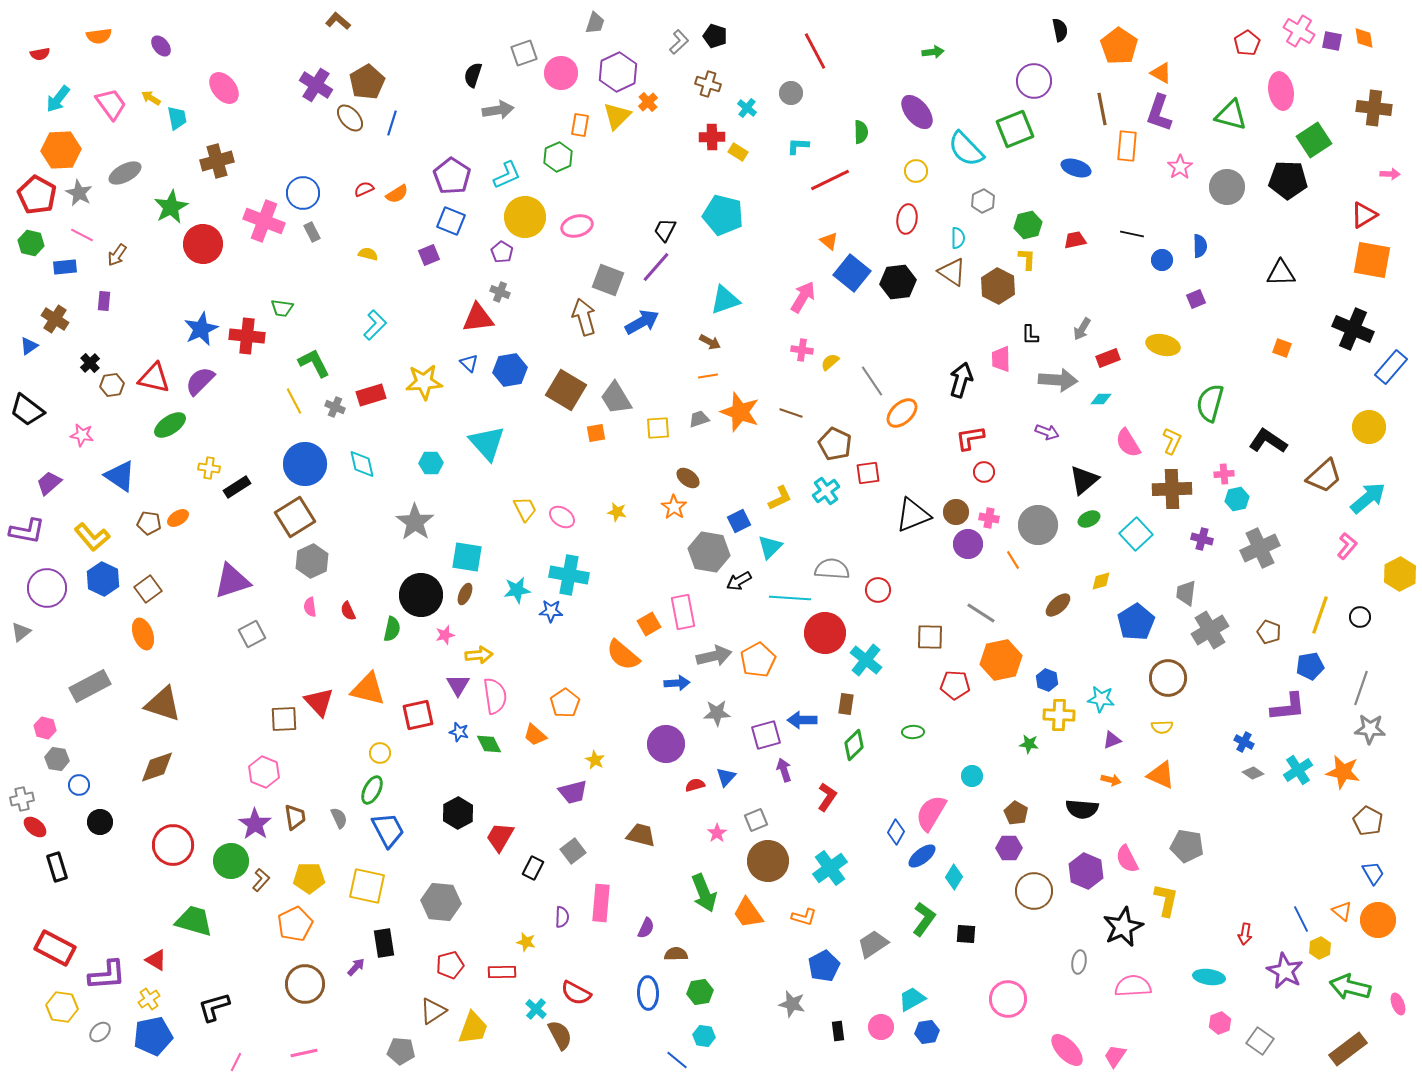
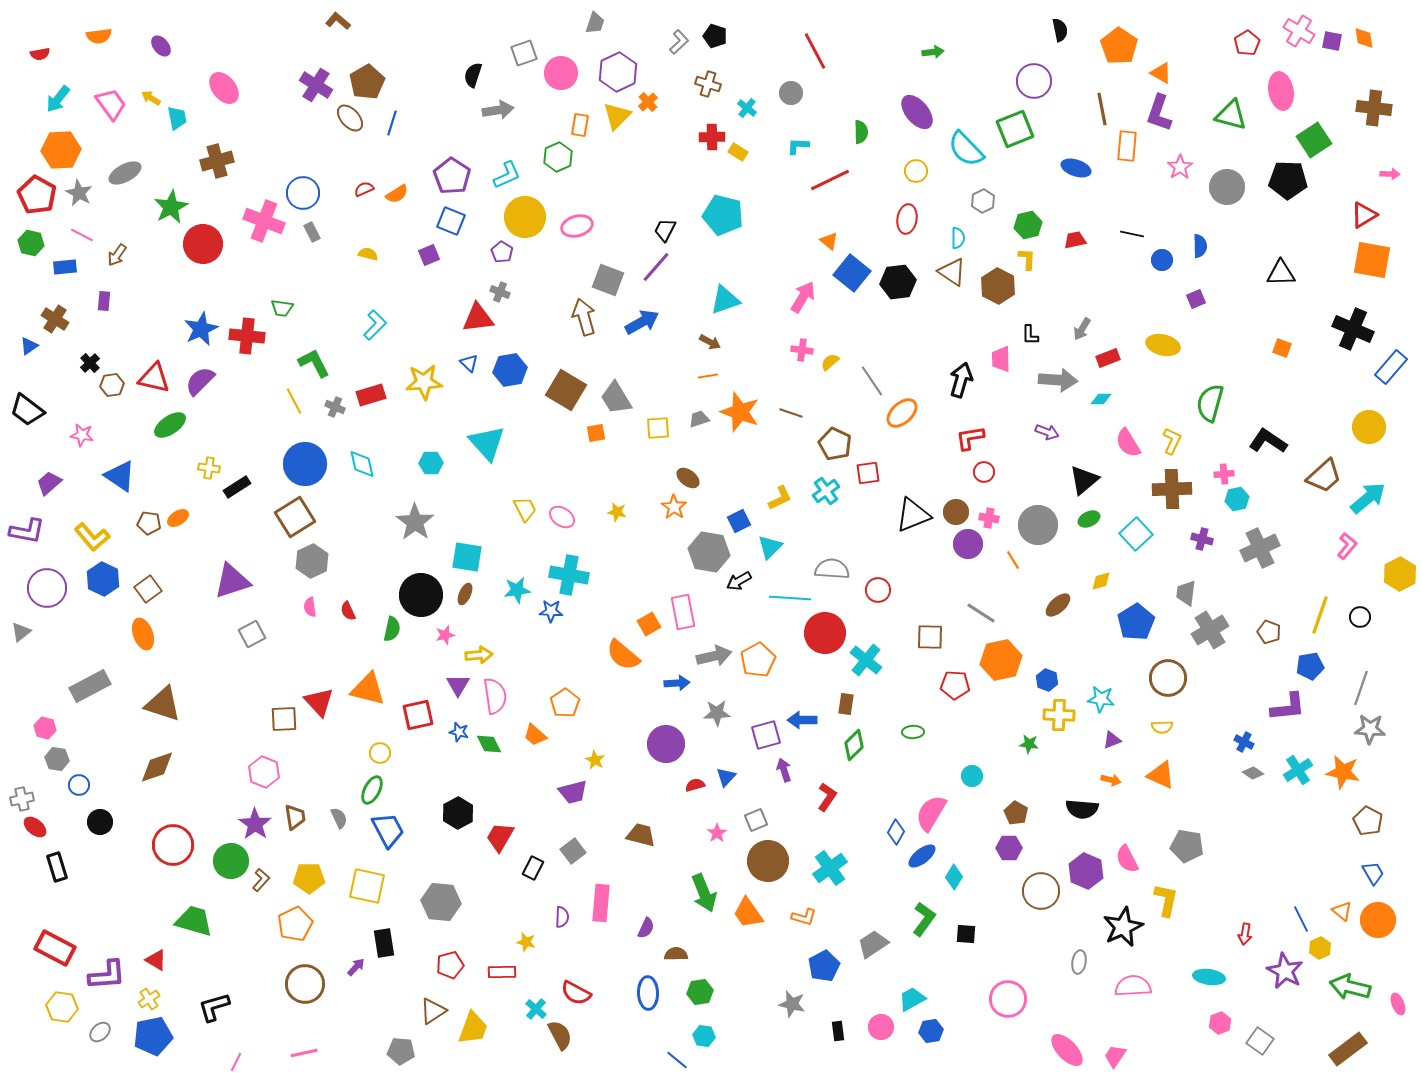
brown circle at (1034, 891): moved 7 px right
blue hexagon at (927, 1032): moved 4 px right, 1 px up
